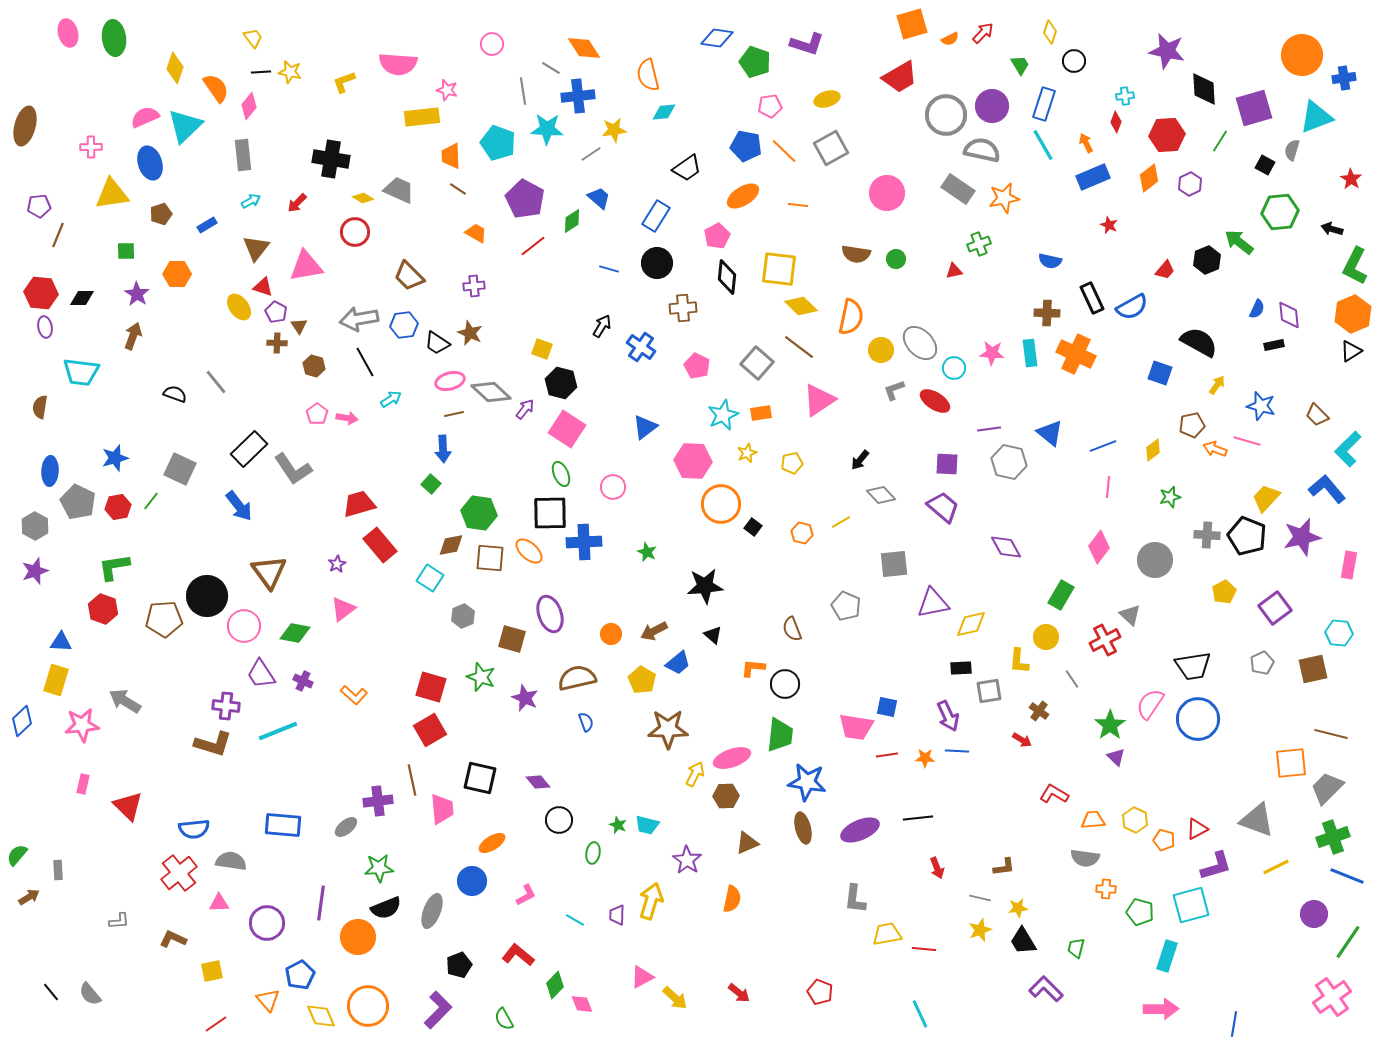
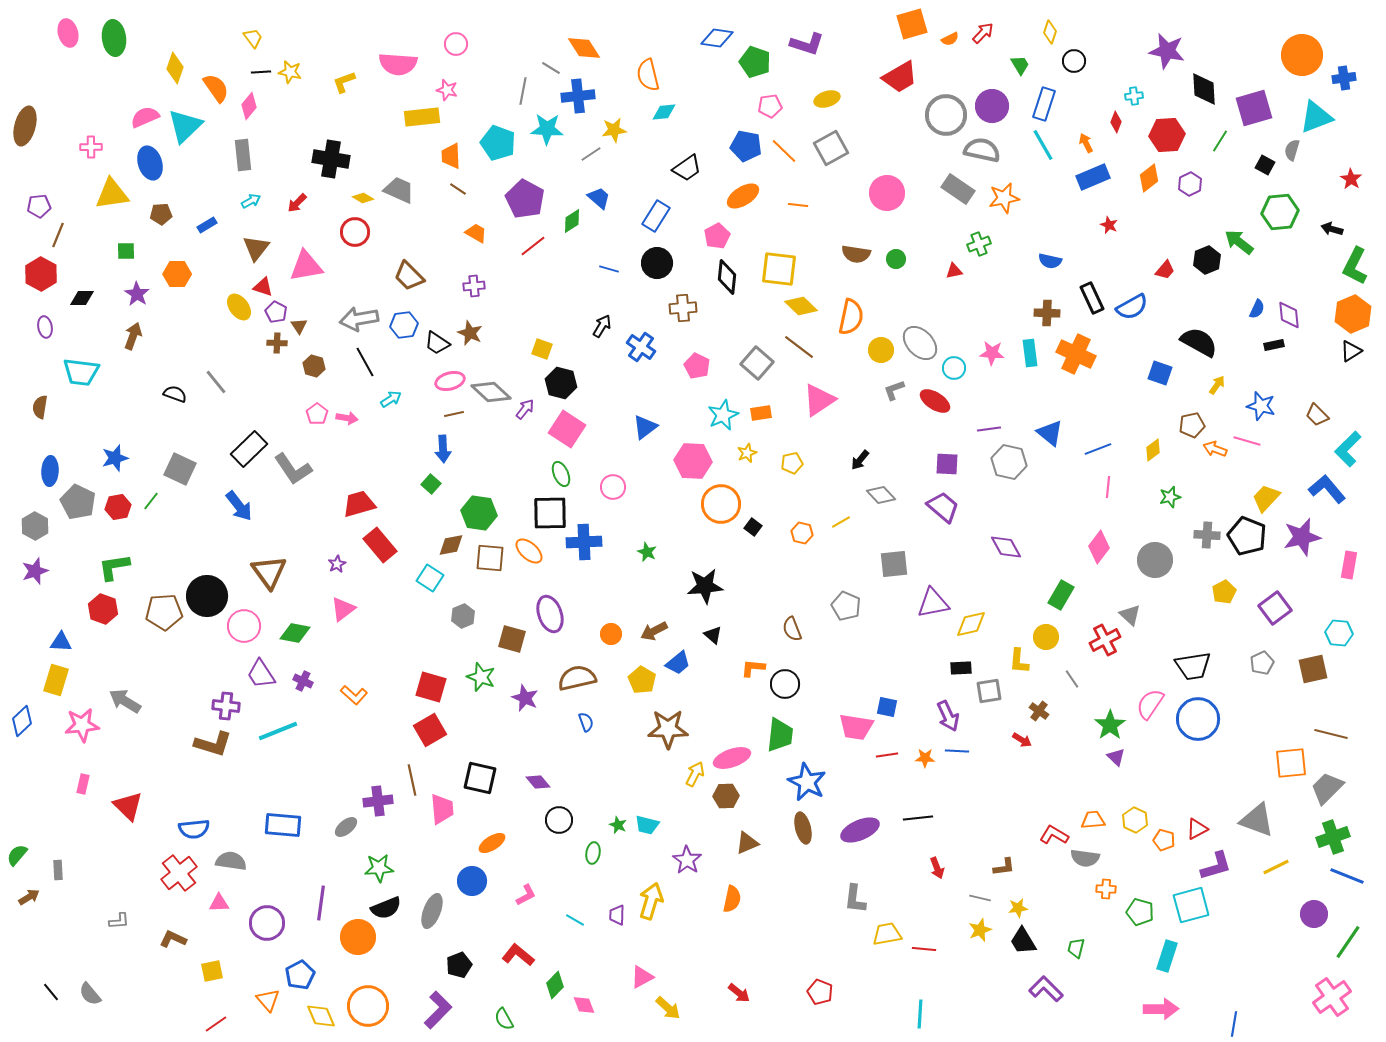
pink circle at (492, 44): moved 36 px left
gray line at (523, 91): rotated 20 degrees clockwise
cyan cross at (1125, 96): moved 9 px right
brown pentagon at (161, 214): rotated 15 degrees clockwise
red hexagon at (41, 293): moved 19 px up; rotated 24 degrees clockwise
blue line at (1103, 446): moved 5 px left, 3 px down
brown pentagon at (164, 619): moved 7 px up
blue star at (807, 782): rotated 18 degrees clockwise
red L-shape at (1054, 794): moved 41 px down
yellow arrow at (675, 998): moved 7 px left, 10 px down
pink diamond at (582, 1004): moved 2 px right, 1 px down
cyan line at (920, 1014): rotated 28 degrees clockwise
